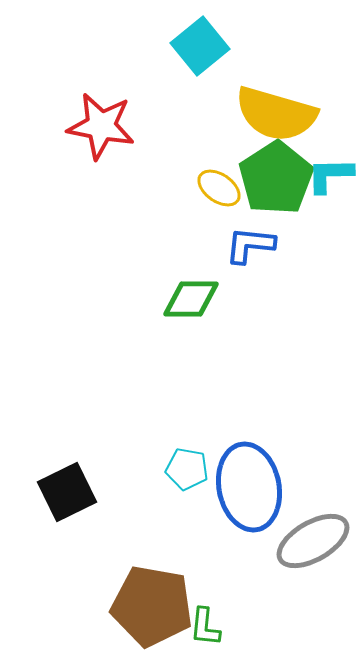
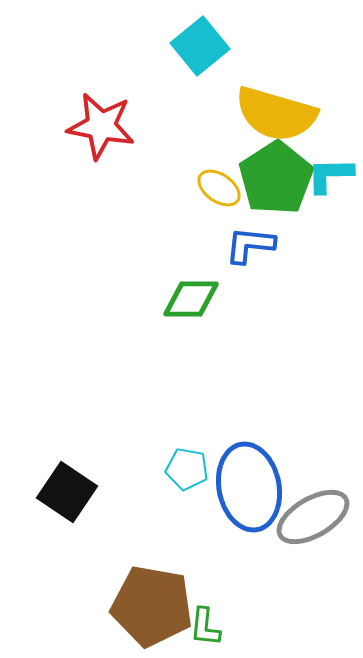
black square: rotated 30 degrees counterclockwise
gray ellipse: moved 24 px up
